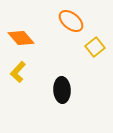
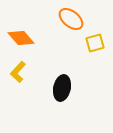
orange ellipse: moved 2 px up
yellow square: moved 4 px up; rotated 24 degrees clockwise
black ellipse: moved 2 px up; rotated 15 degrees clockwise
